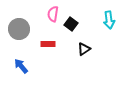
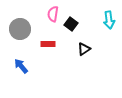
gray circle: moved 1 px right
